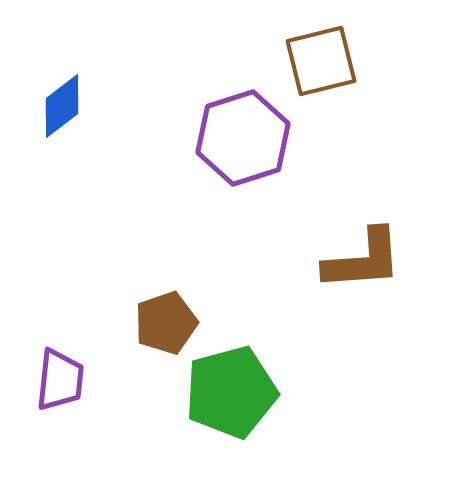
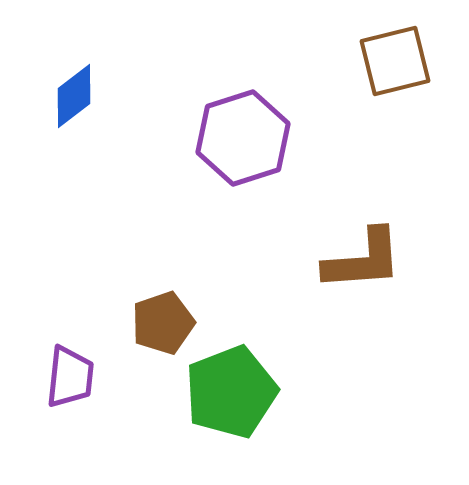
brown square: moved 74 px right
blue diamond: moved 12 px right, 10 px up
brown pentagon: moved 3 px left
purple trapezoid: moved 10 px right, 3 px up
green pentagon: rotated 6 degrees counterclockwise
